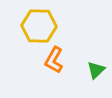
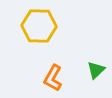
orange L-shape: moved 1 px left, 18 px down
